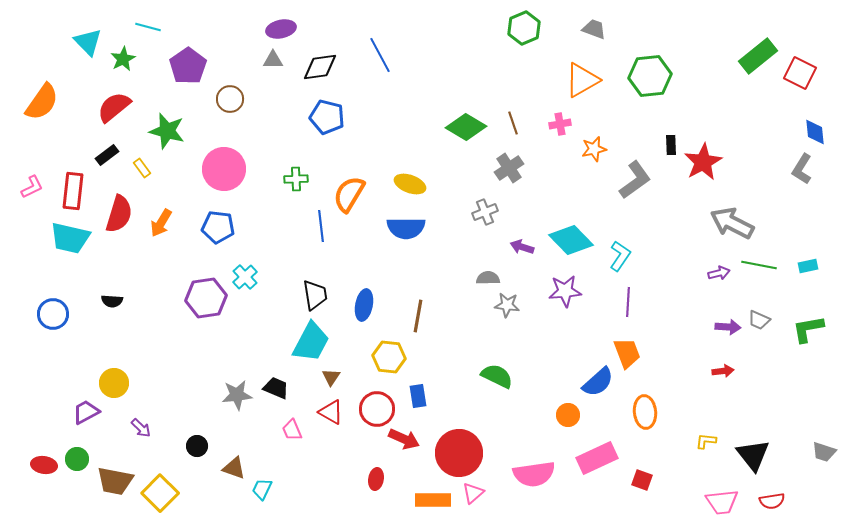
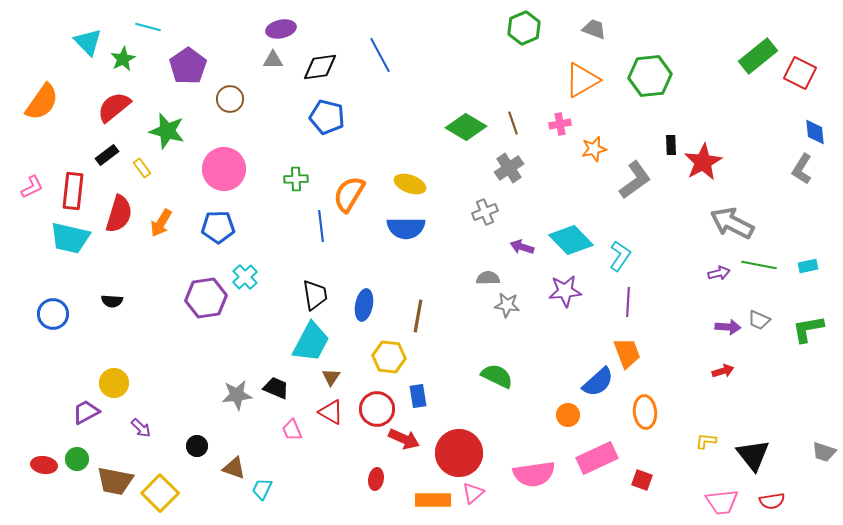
blue pentagon at (218, 227): rotated 8 degrees counterclockwise
red arrow at (723, 371): rotated 10 degrees counterclockwise
